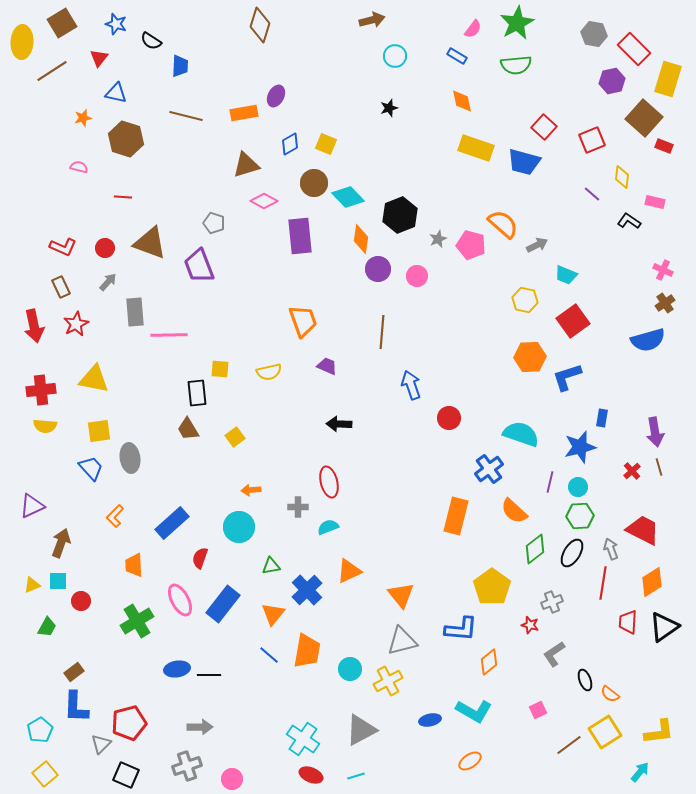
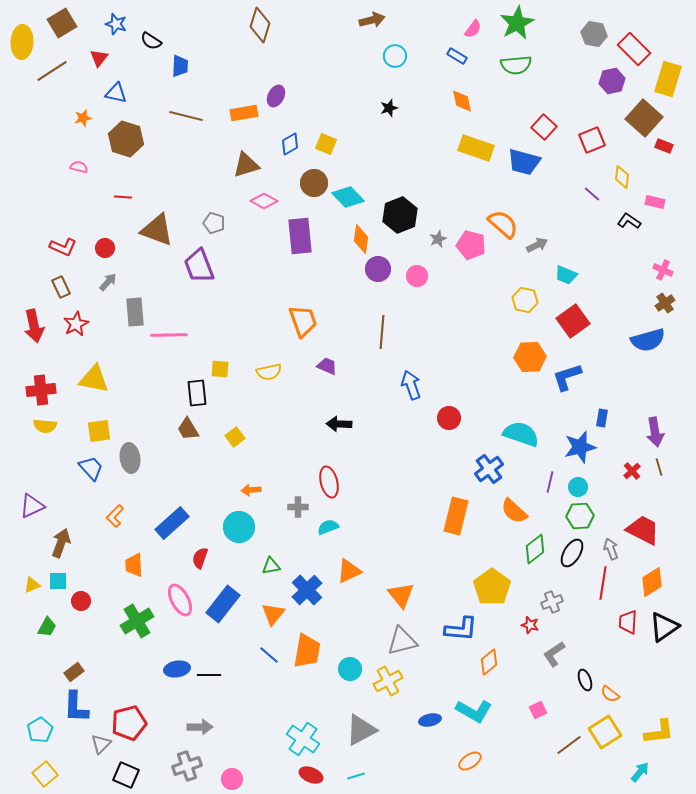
brown triangle at (150, 243): moved 7 px right, 13 px up
